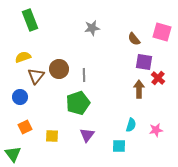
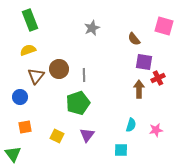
gray star: rotated 14 degrees counterclockwise
pink square: moved 2 px right, 6 px up
yellow semicircle: moved 5 px right, 7 px up
red cross: rotated 24 degrees clockwise
orange square: rotated 16 degrees clockwise
yellow square: moved 5 px right; rotated 24 degrees clockwise
cyan square: moved 2 px right, 4 px down
